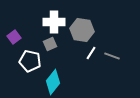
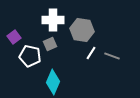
white cross: moved 1 px left, 2 px up
white pentagon: moved 5 px up
cyan diamond: rotated 15 degrees counterclockwise
